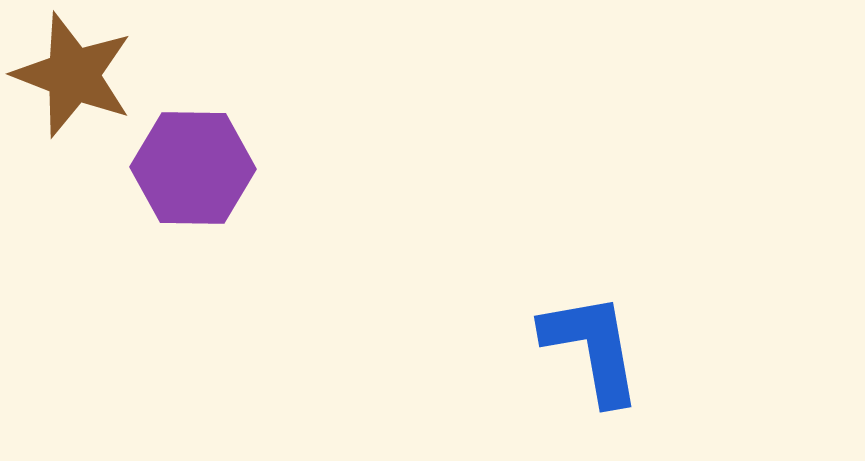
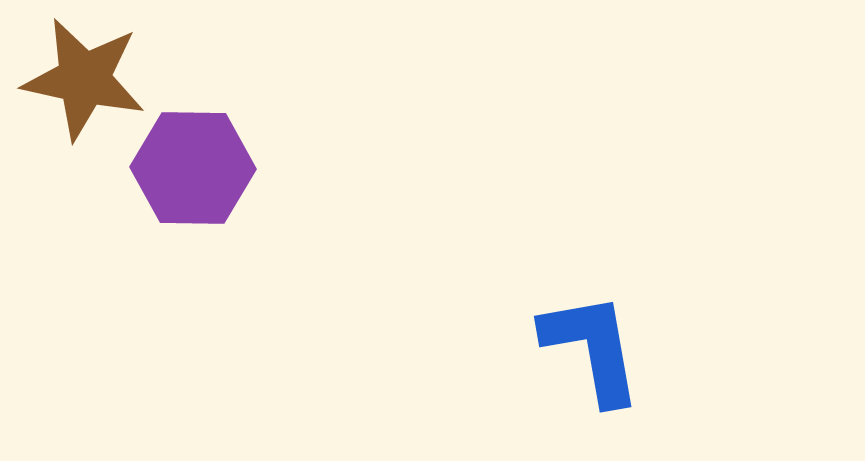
brown star: moved 11 px right, 4 px down; rotated 9 degrees counterclockwise
